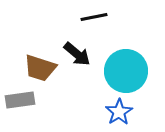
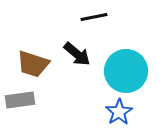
brown trapezoid: moved 7 px left, 4 px up
